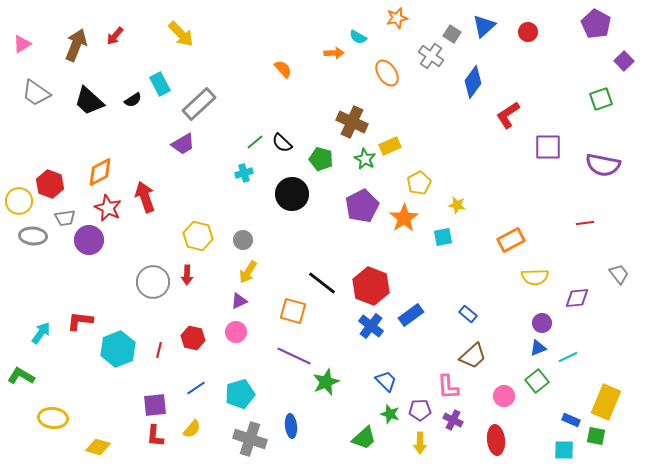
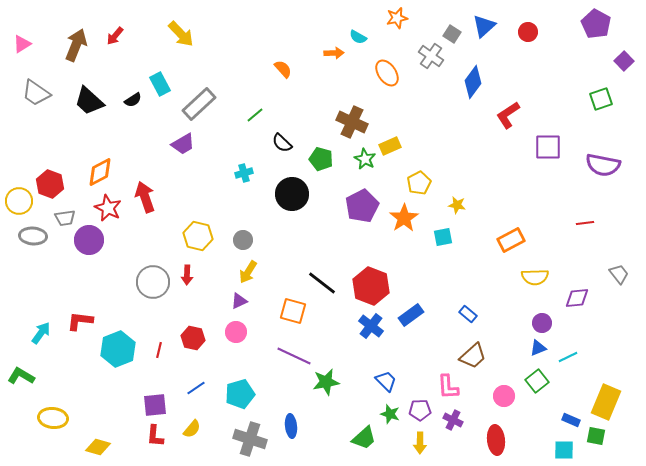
green line at (255, 142): moved 27 px up
green star at (326, 382): rotated 12 degrees clockwise
